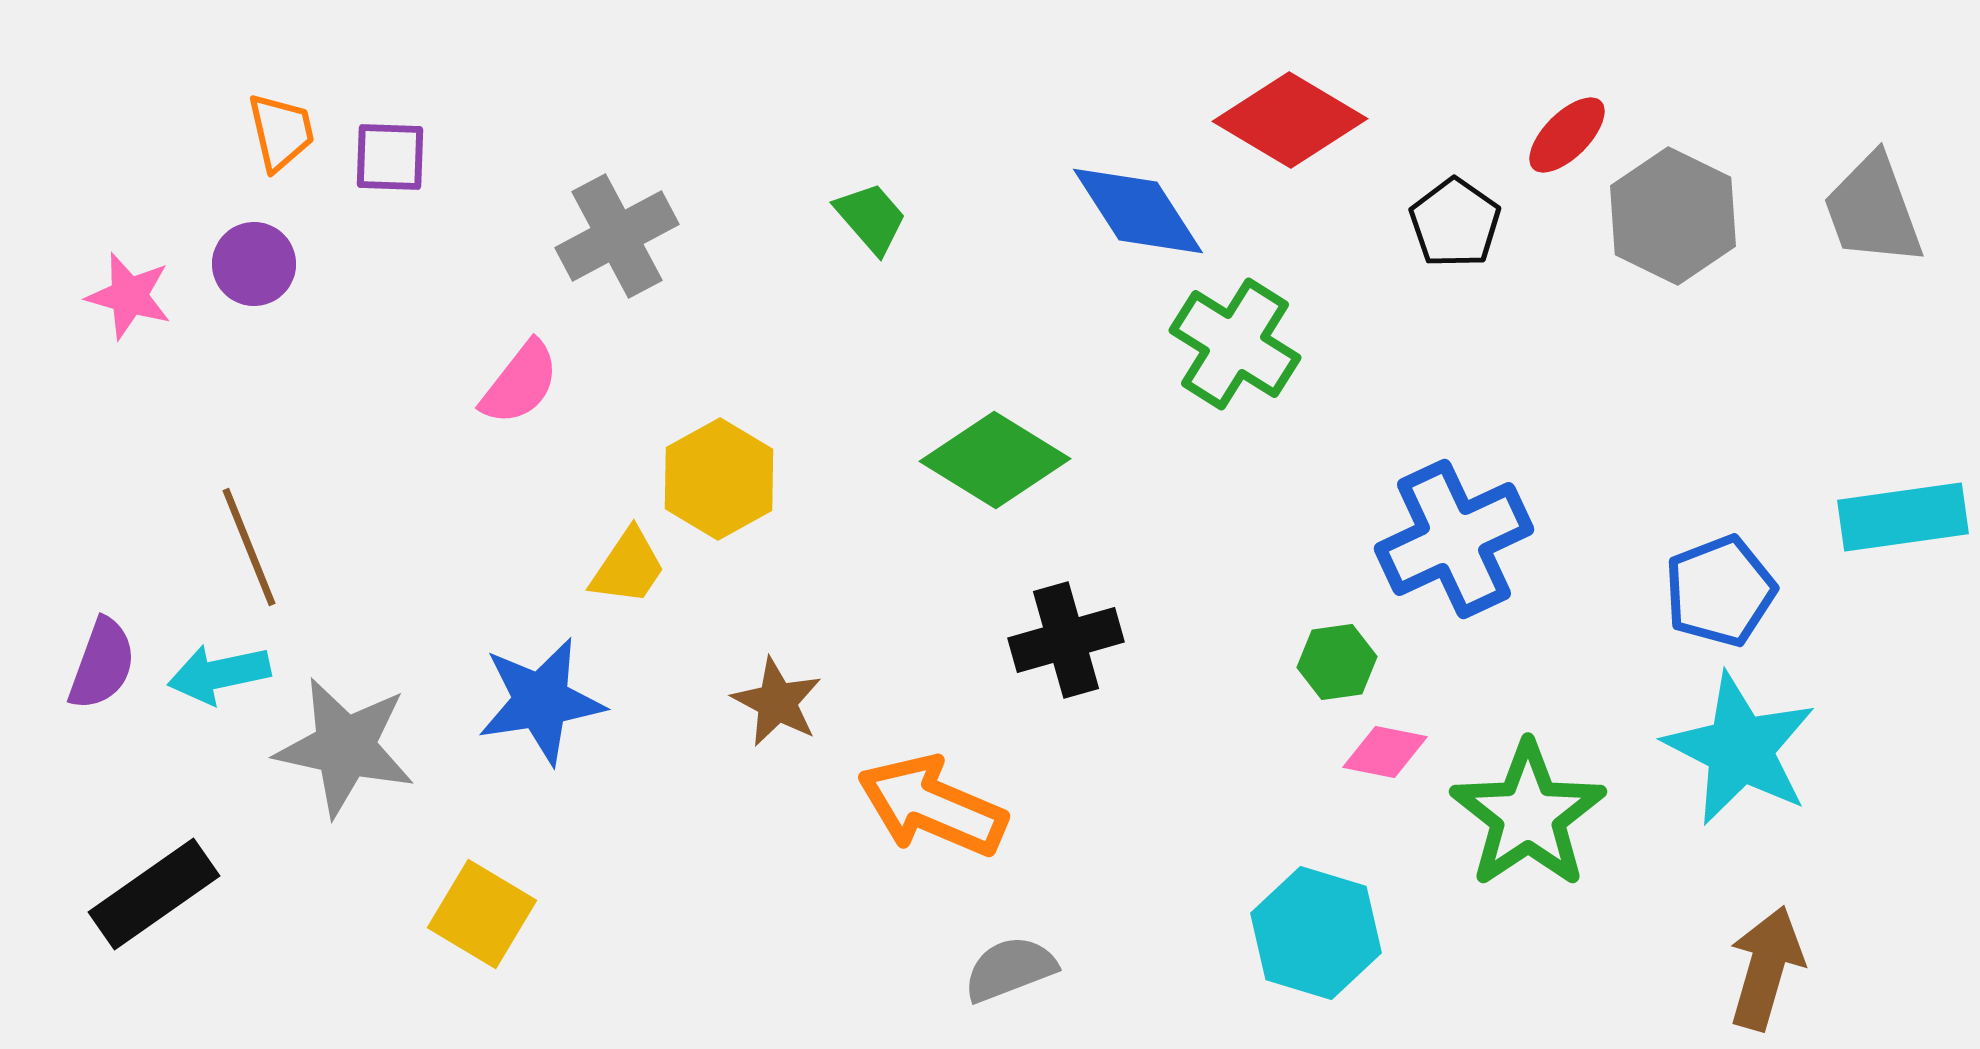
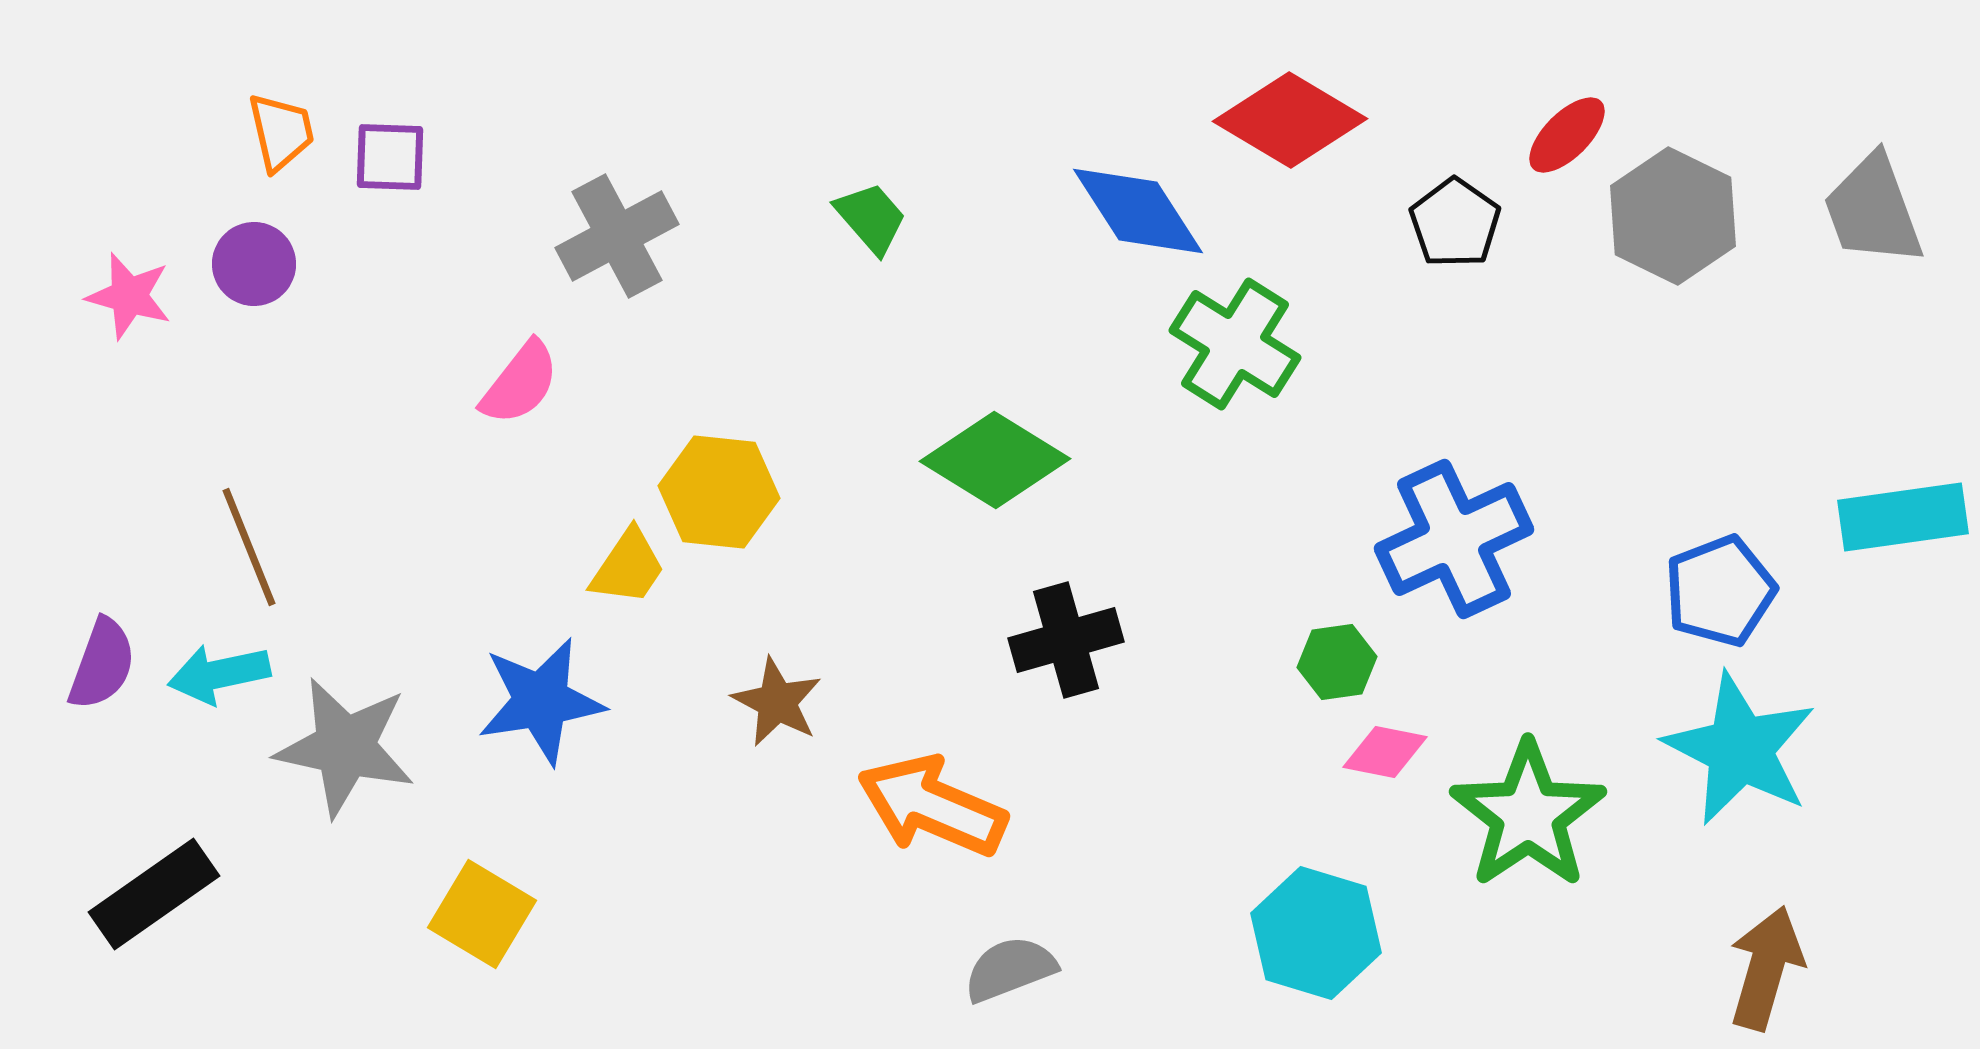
yellow hexagon: moved 13 px down; rotated 25 degrees counterclockwise
